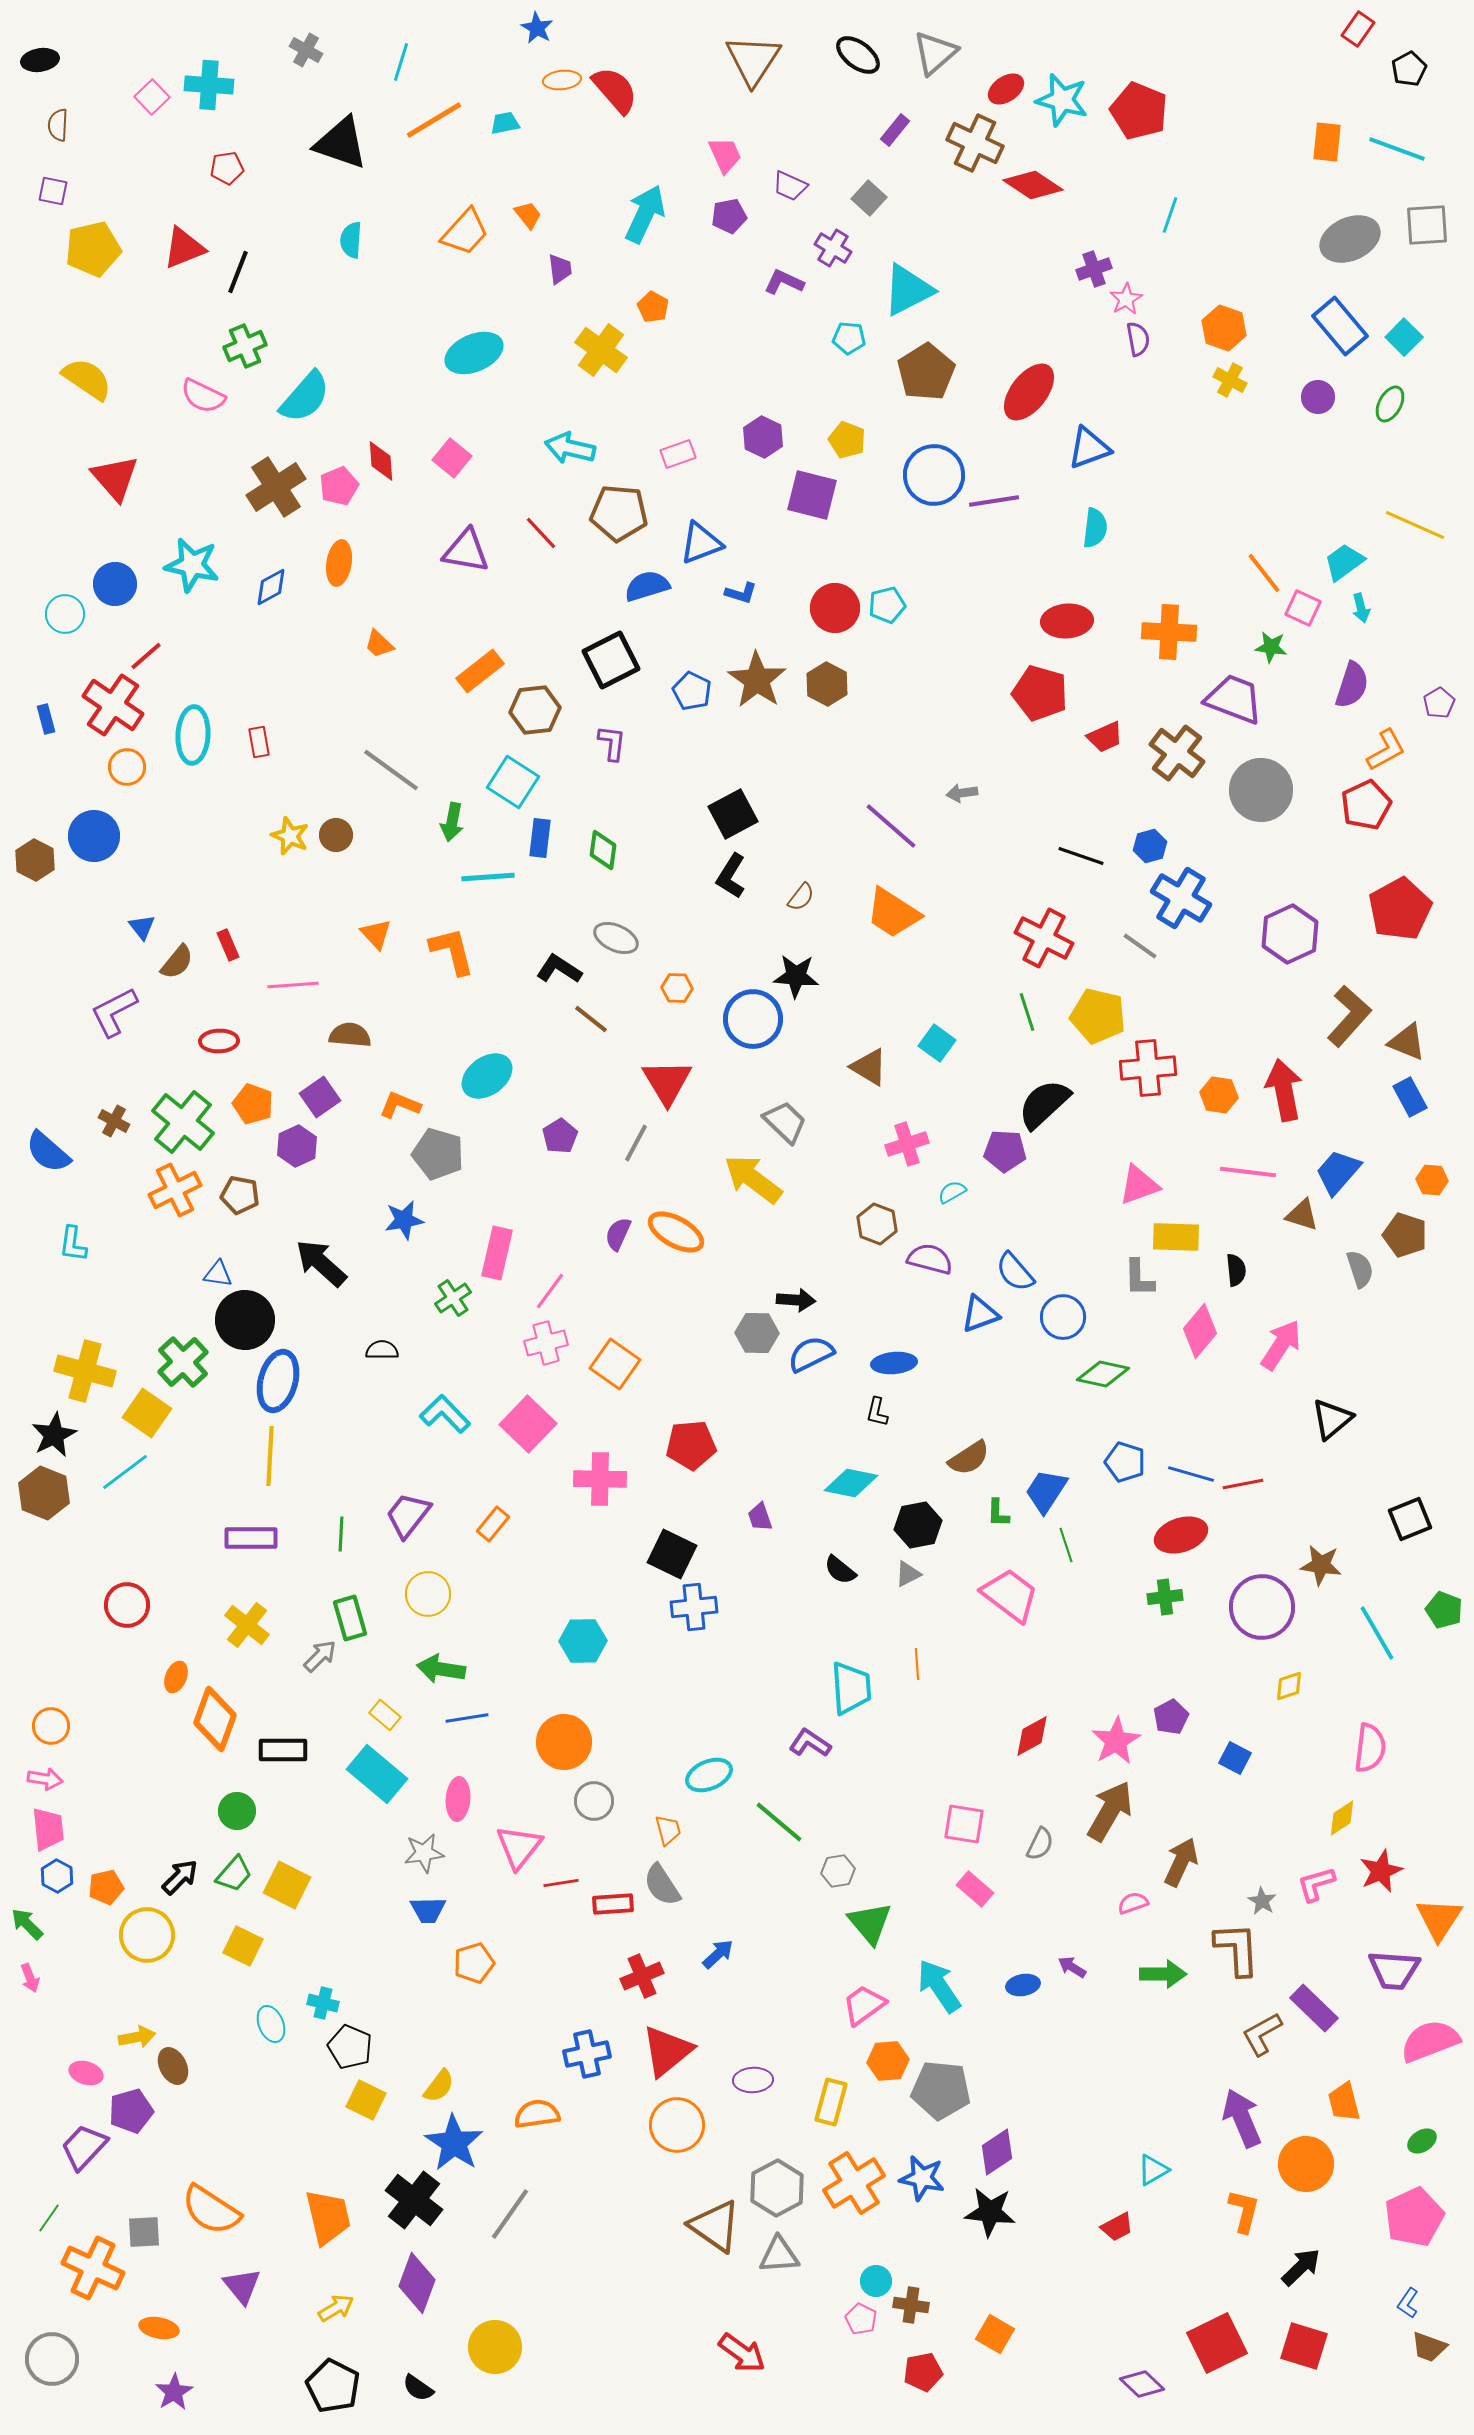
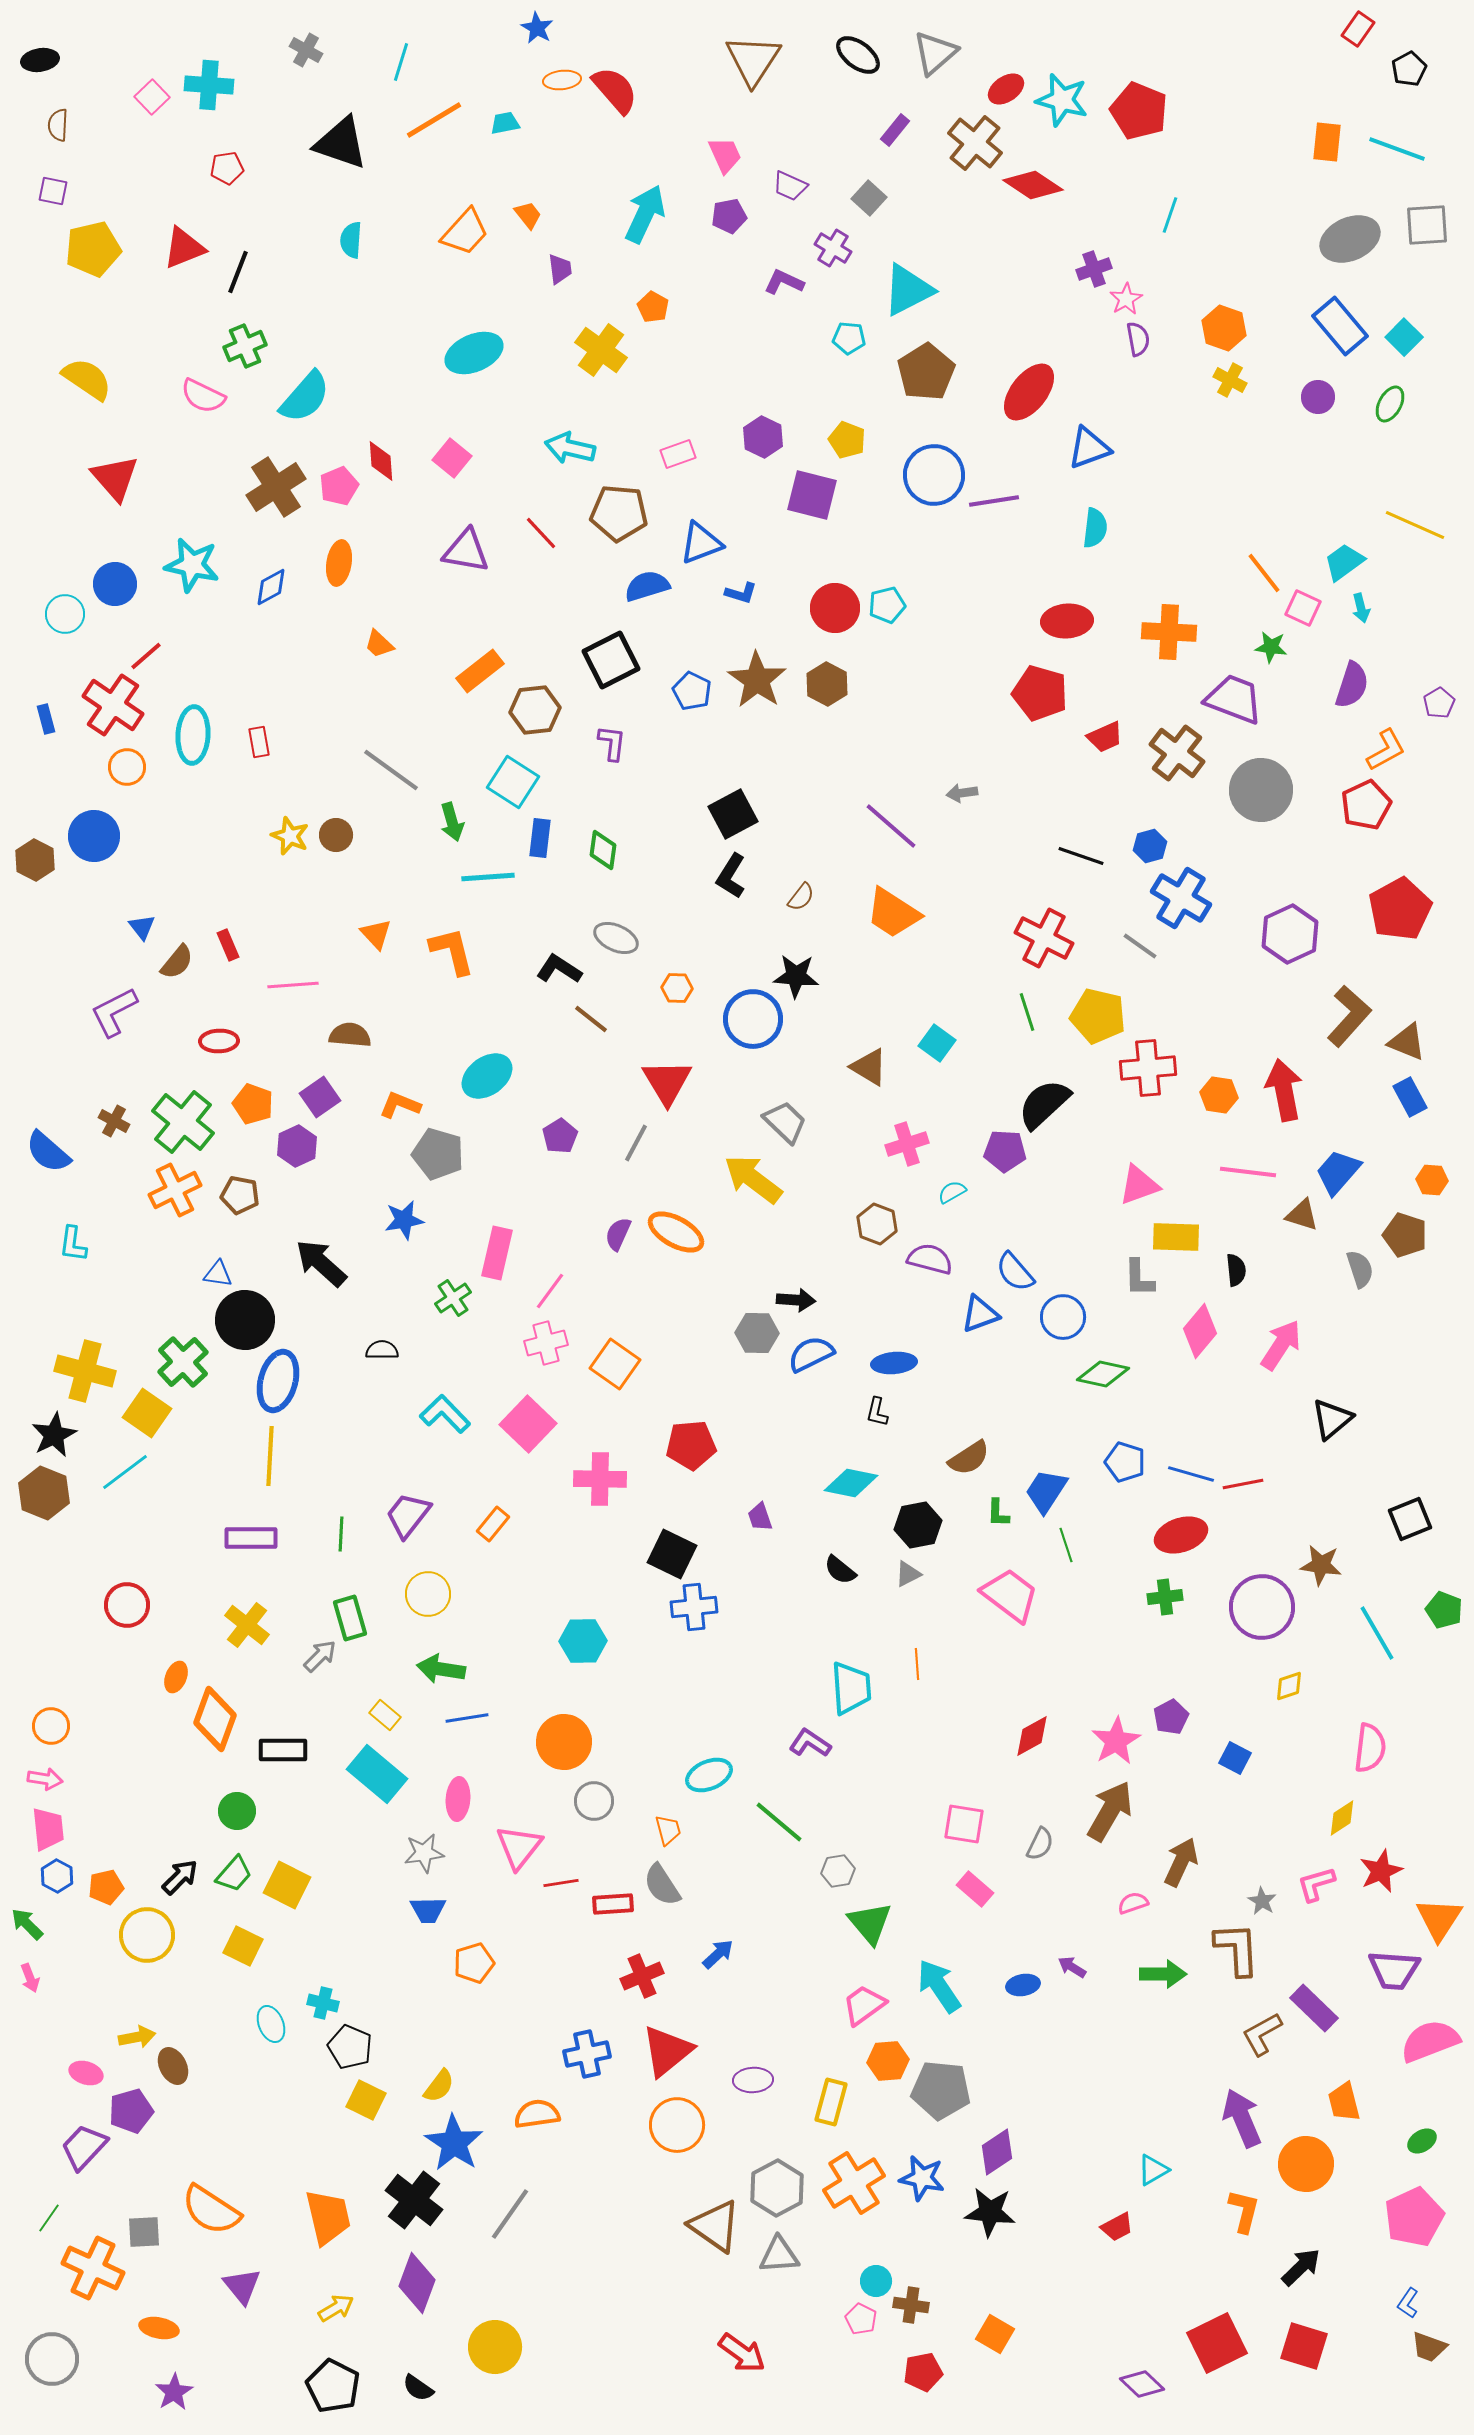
brown cross at (975, 143): rotated 14 degrees clockwise
green arrow at (452, 822): rotated 27 degrees counterclockwise
